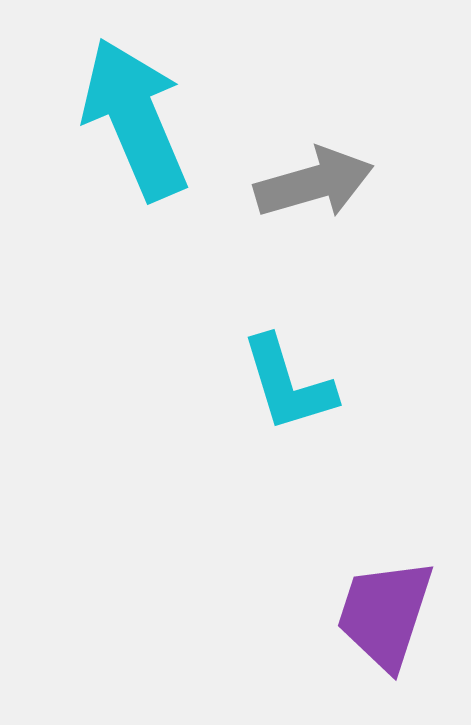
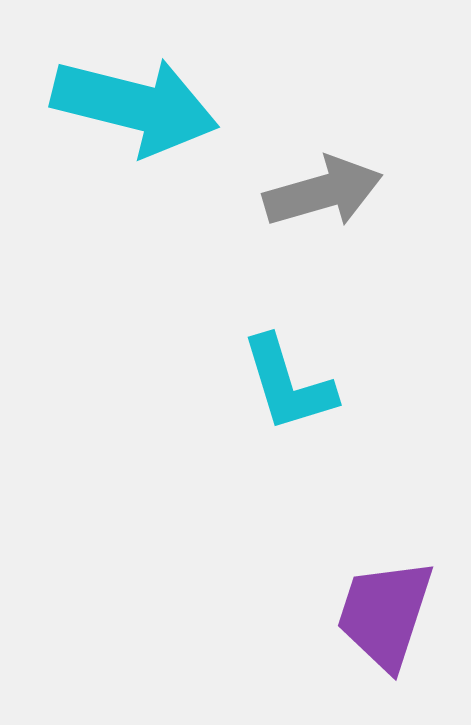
cyan arrow: moved 13 px up; rotated 127 degrees clockwise
gray arrow: moved 9 px right, 9 px down
